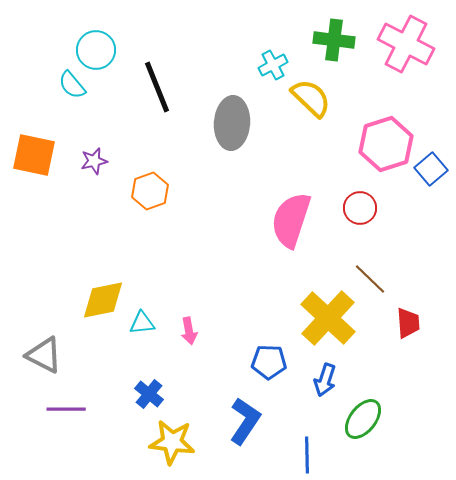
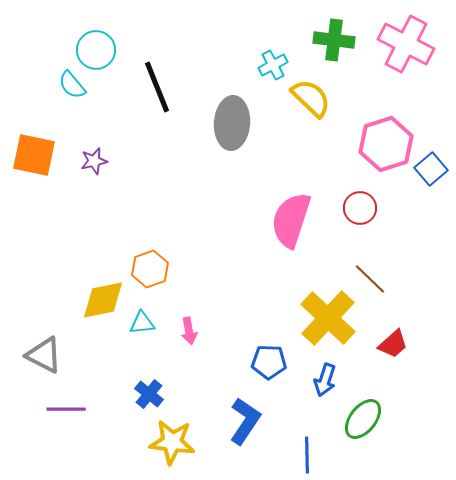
orange hexagon: moved 78 px down
red trapezoid: moved 15 px left, 21 px down; rotated 52 degrees clockwise
